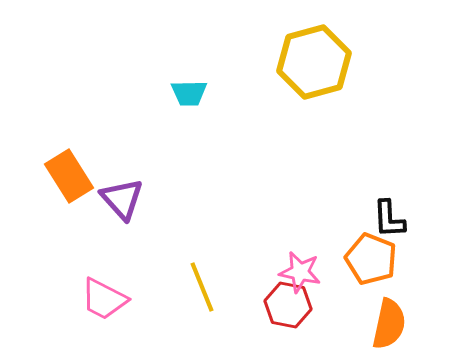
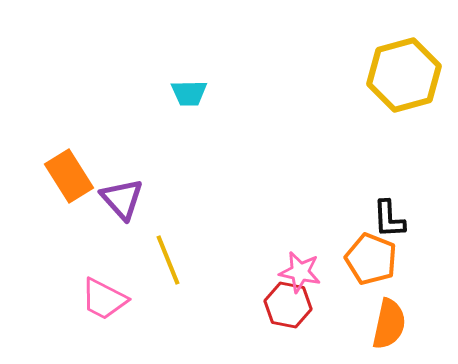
yellow hexagon: moved 90 px right, 13 px down
yellow line: moved 34 px left, 27 px up
